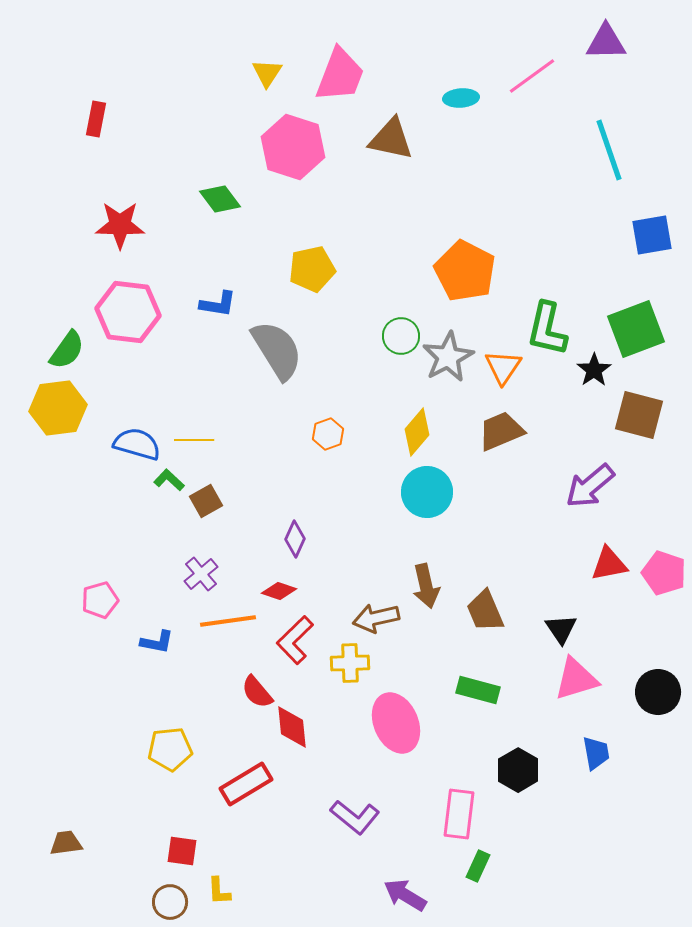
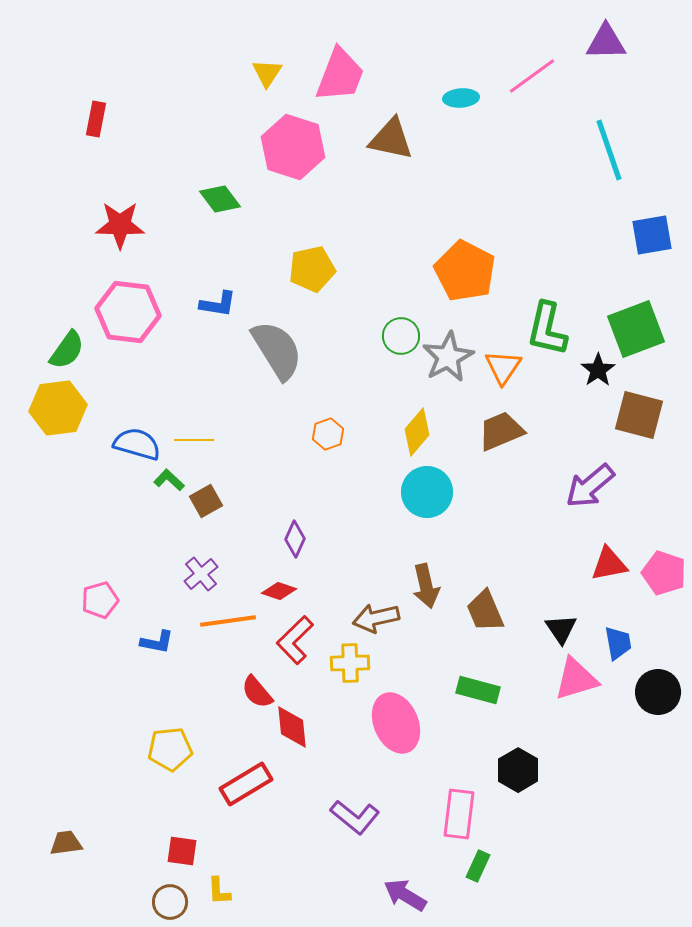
black star at (594, 370): moved 4 px right
blue trapezoid at (596, 753): moved 22 px right, 110 px up
